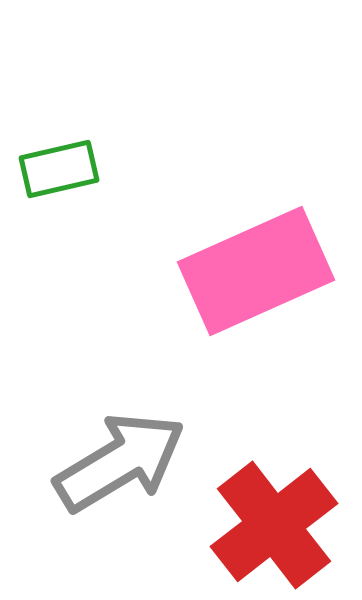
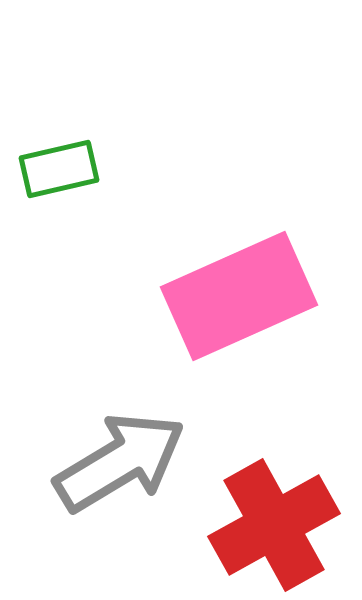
pink rectangle: moved 17 px left, 25 px down
red cross: rotated 9 degrees clockwise
